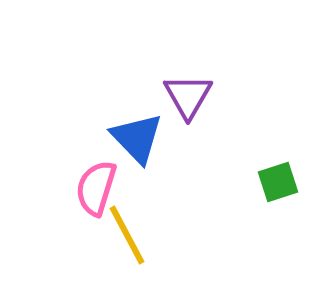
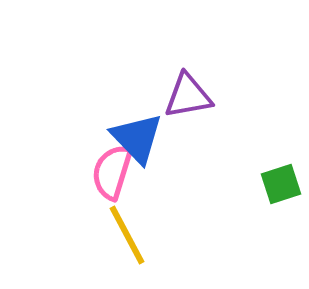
purple triangle: rotated 50 degrees clockwise
green square: moved 3 px right, 2 px down
pink semicircle: moved 16 px right, 16 px up
